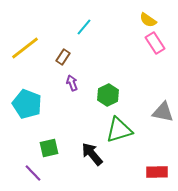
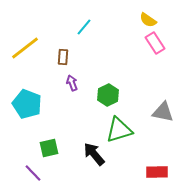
brown rectangle: rotated 28 degrees counterclockwise
black arrow: moved 2 px right
